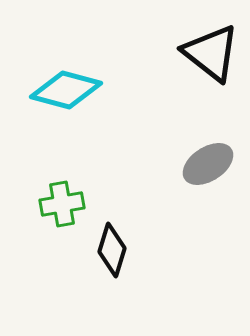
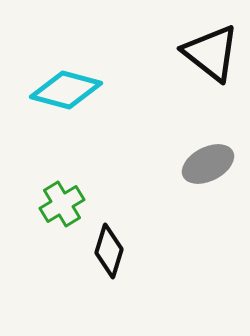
gray ellipse: rotated 6 degrees clockwise
green cross: rotated 21 degrees counterclockwise
black diamond: moved 3 px left, 1 px down
